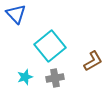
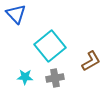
brown L-shape: moved 2 px left
cyan star: rotated 21 degrees clockwise
